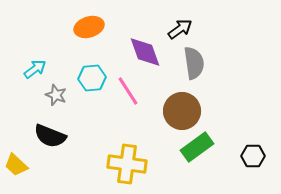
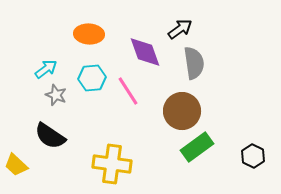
orange ellipse: moved 7 px down; rotated 20 degrees clockwise
cyan arrow: moved 11 px right
black semicircle: rotated 12 degrees clockwise
black hexagon: rotated 25 degrees clockwise
yellow cross: moved 15 px left
